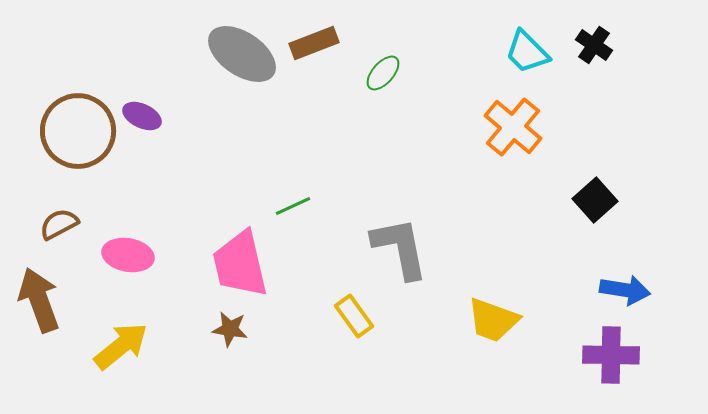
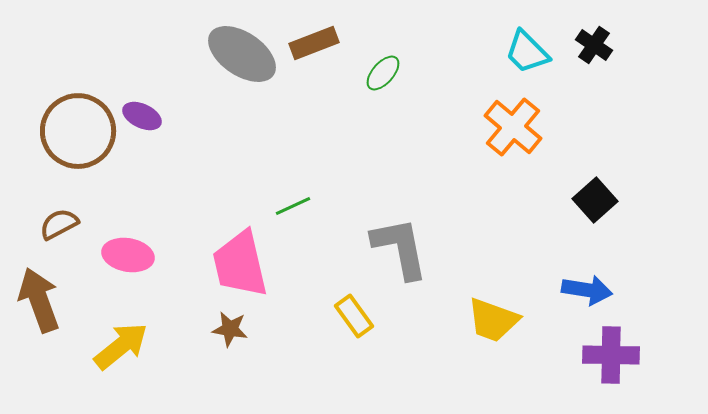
blue arrow: moved 38 px left
